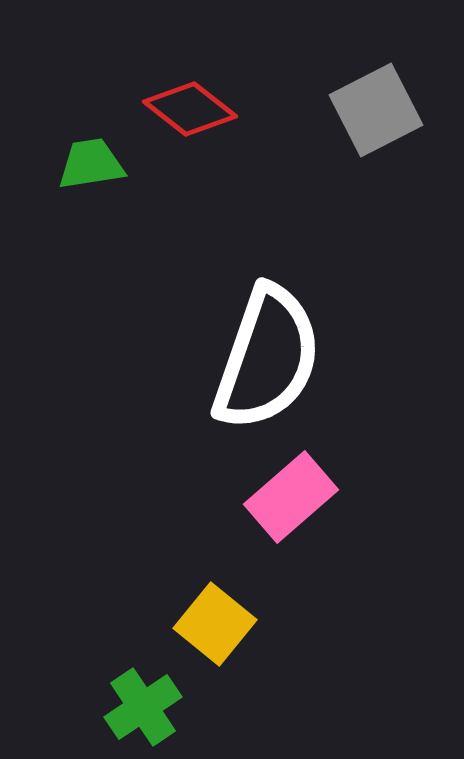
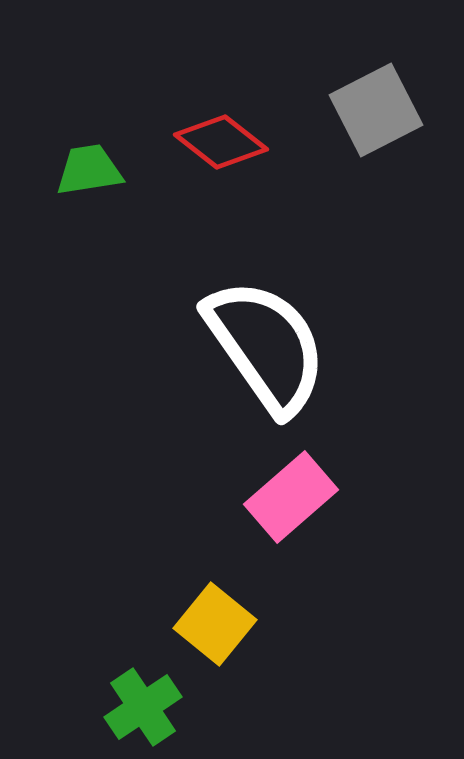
red diamond: moved 31 px right, 33 px down
green trapezoid: moved 2 px left, 6 px down
white semicircle: moved 1 px left, 12 px up; rotated 54 degrees counterclockwise
